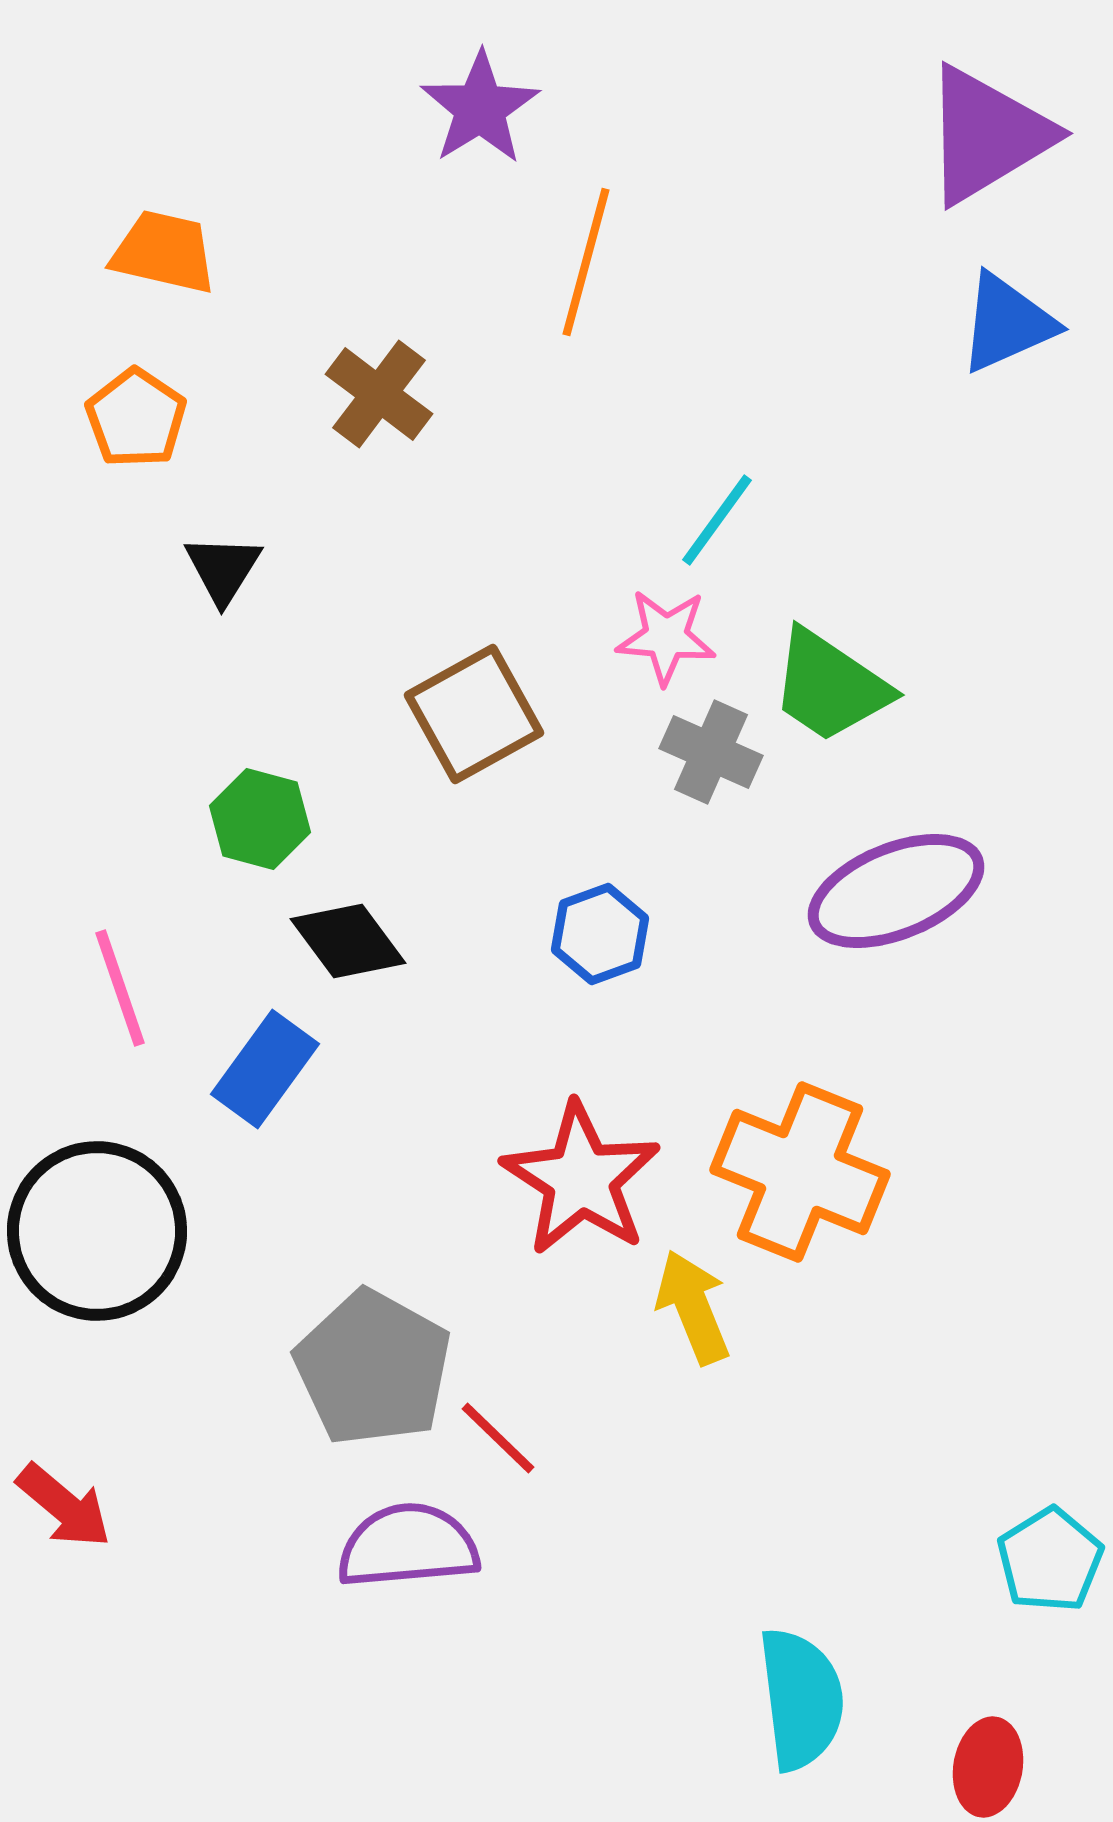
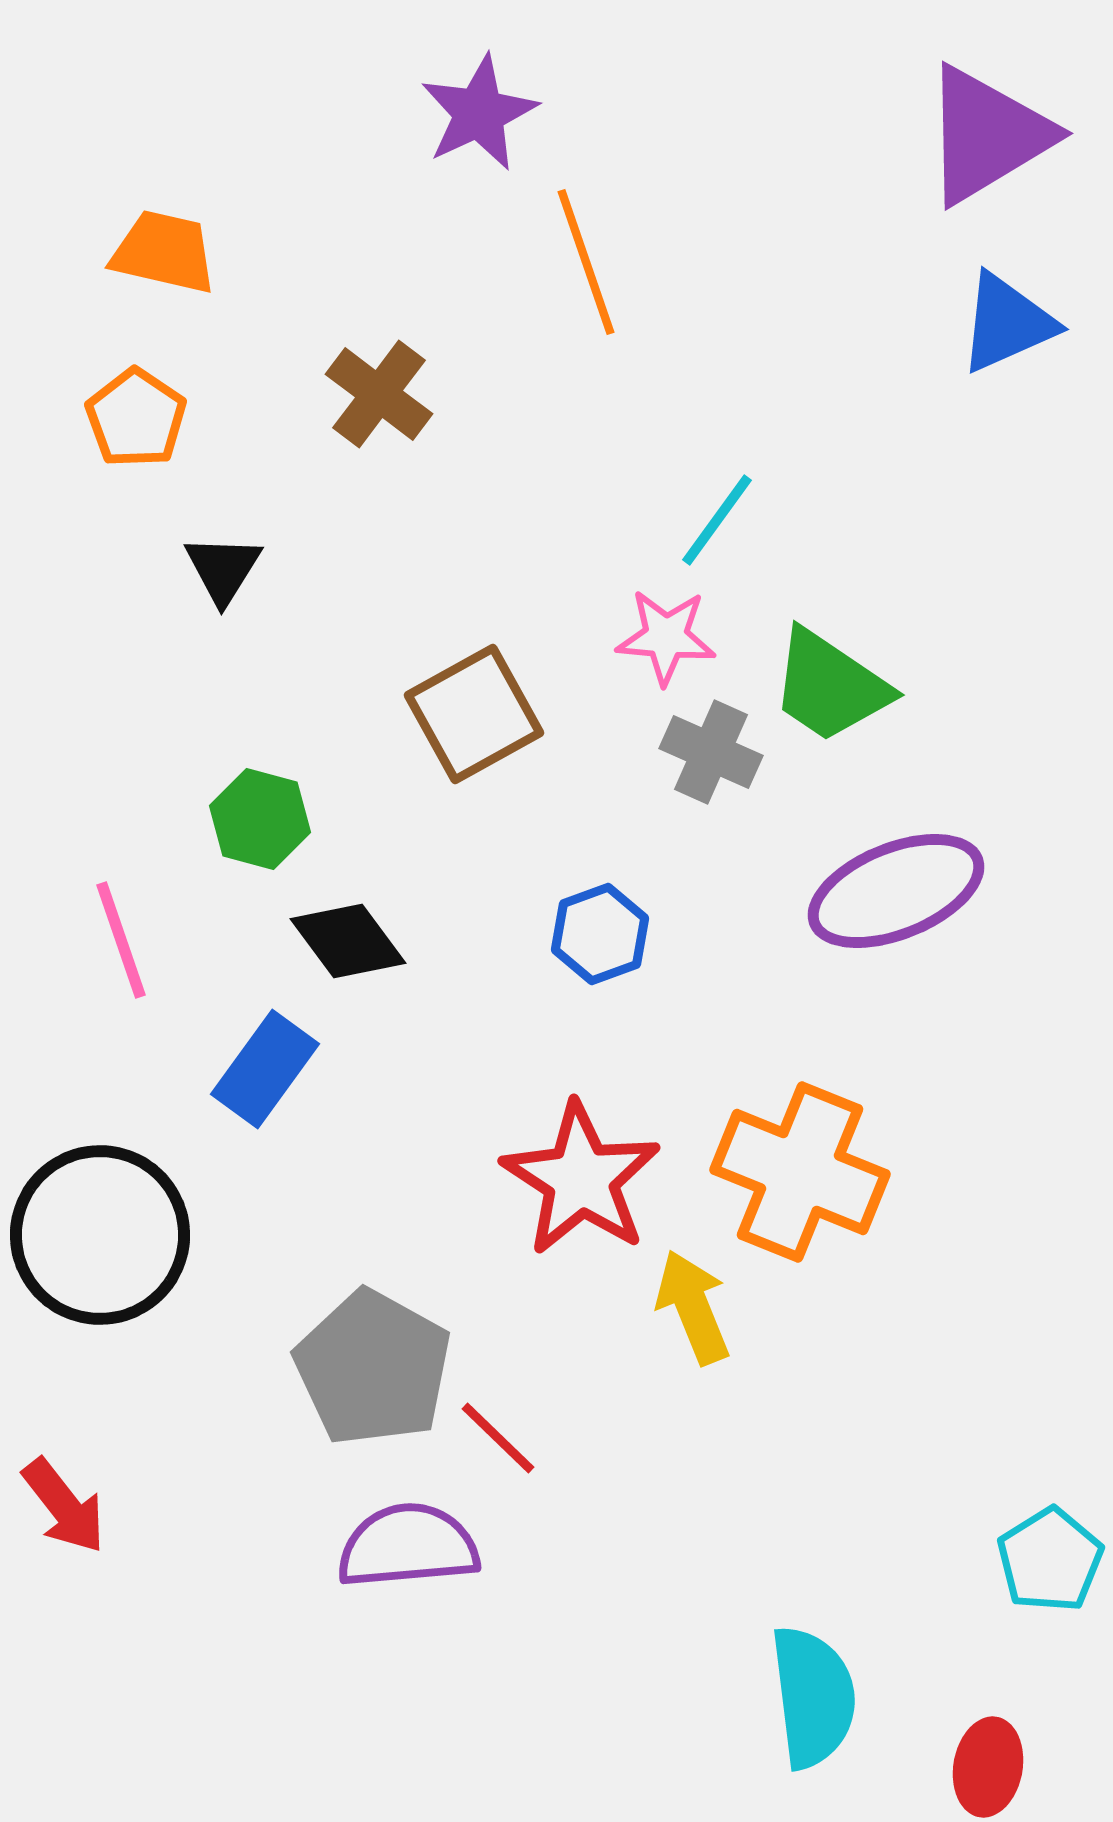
purple star: moved 1 px left, 5 px down; rotated 7 degrees clockwise
orange line: rotated 34 degrees counterclockwise
pink line: moved 1 px right, 48 px up
black circle: moved 3 px right, 4 px down
red arrow: rotated 12 degrees clockwise
cyan semicircle: moved 12 px right, 2 px up
